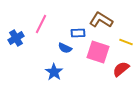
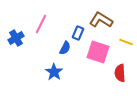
blue rectangle: rotated 64 degrees counterclockwise
blue semicircle: rotated 88 degrees counterclockwise
red semicircle: moved 1 px left, 4 px down; rotated 54 degrees counterclockwise
